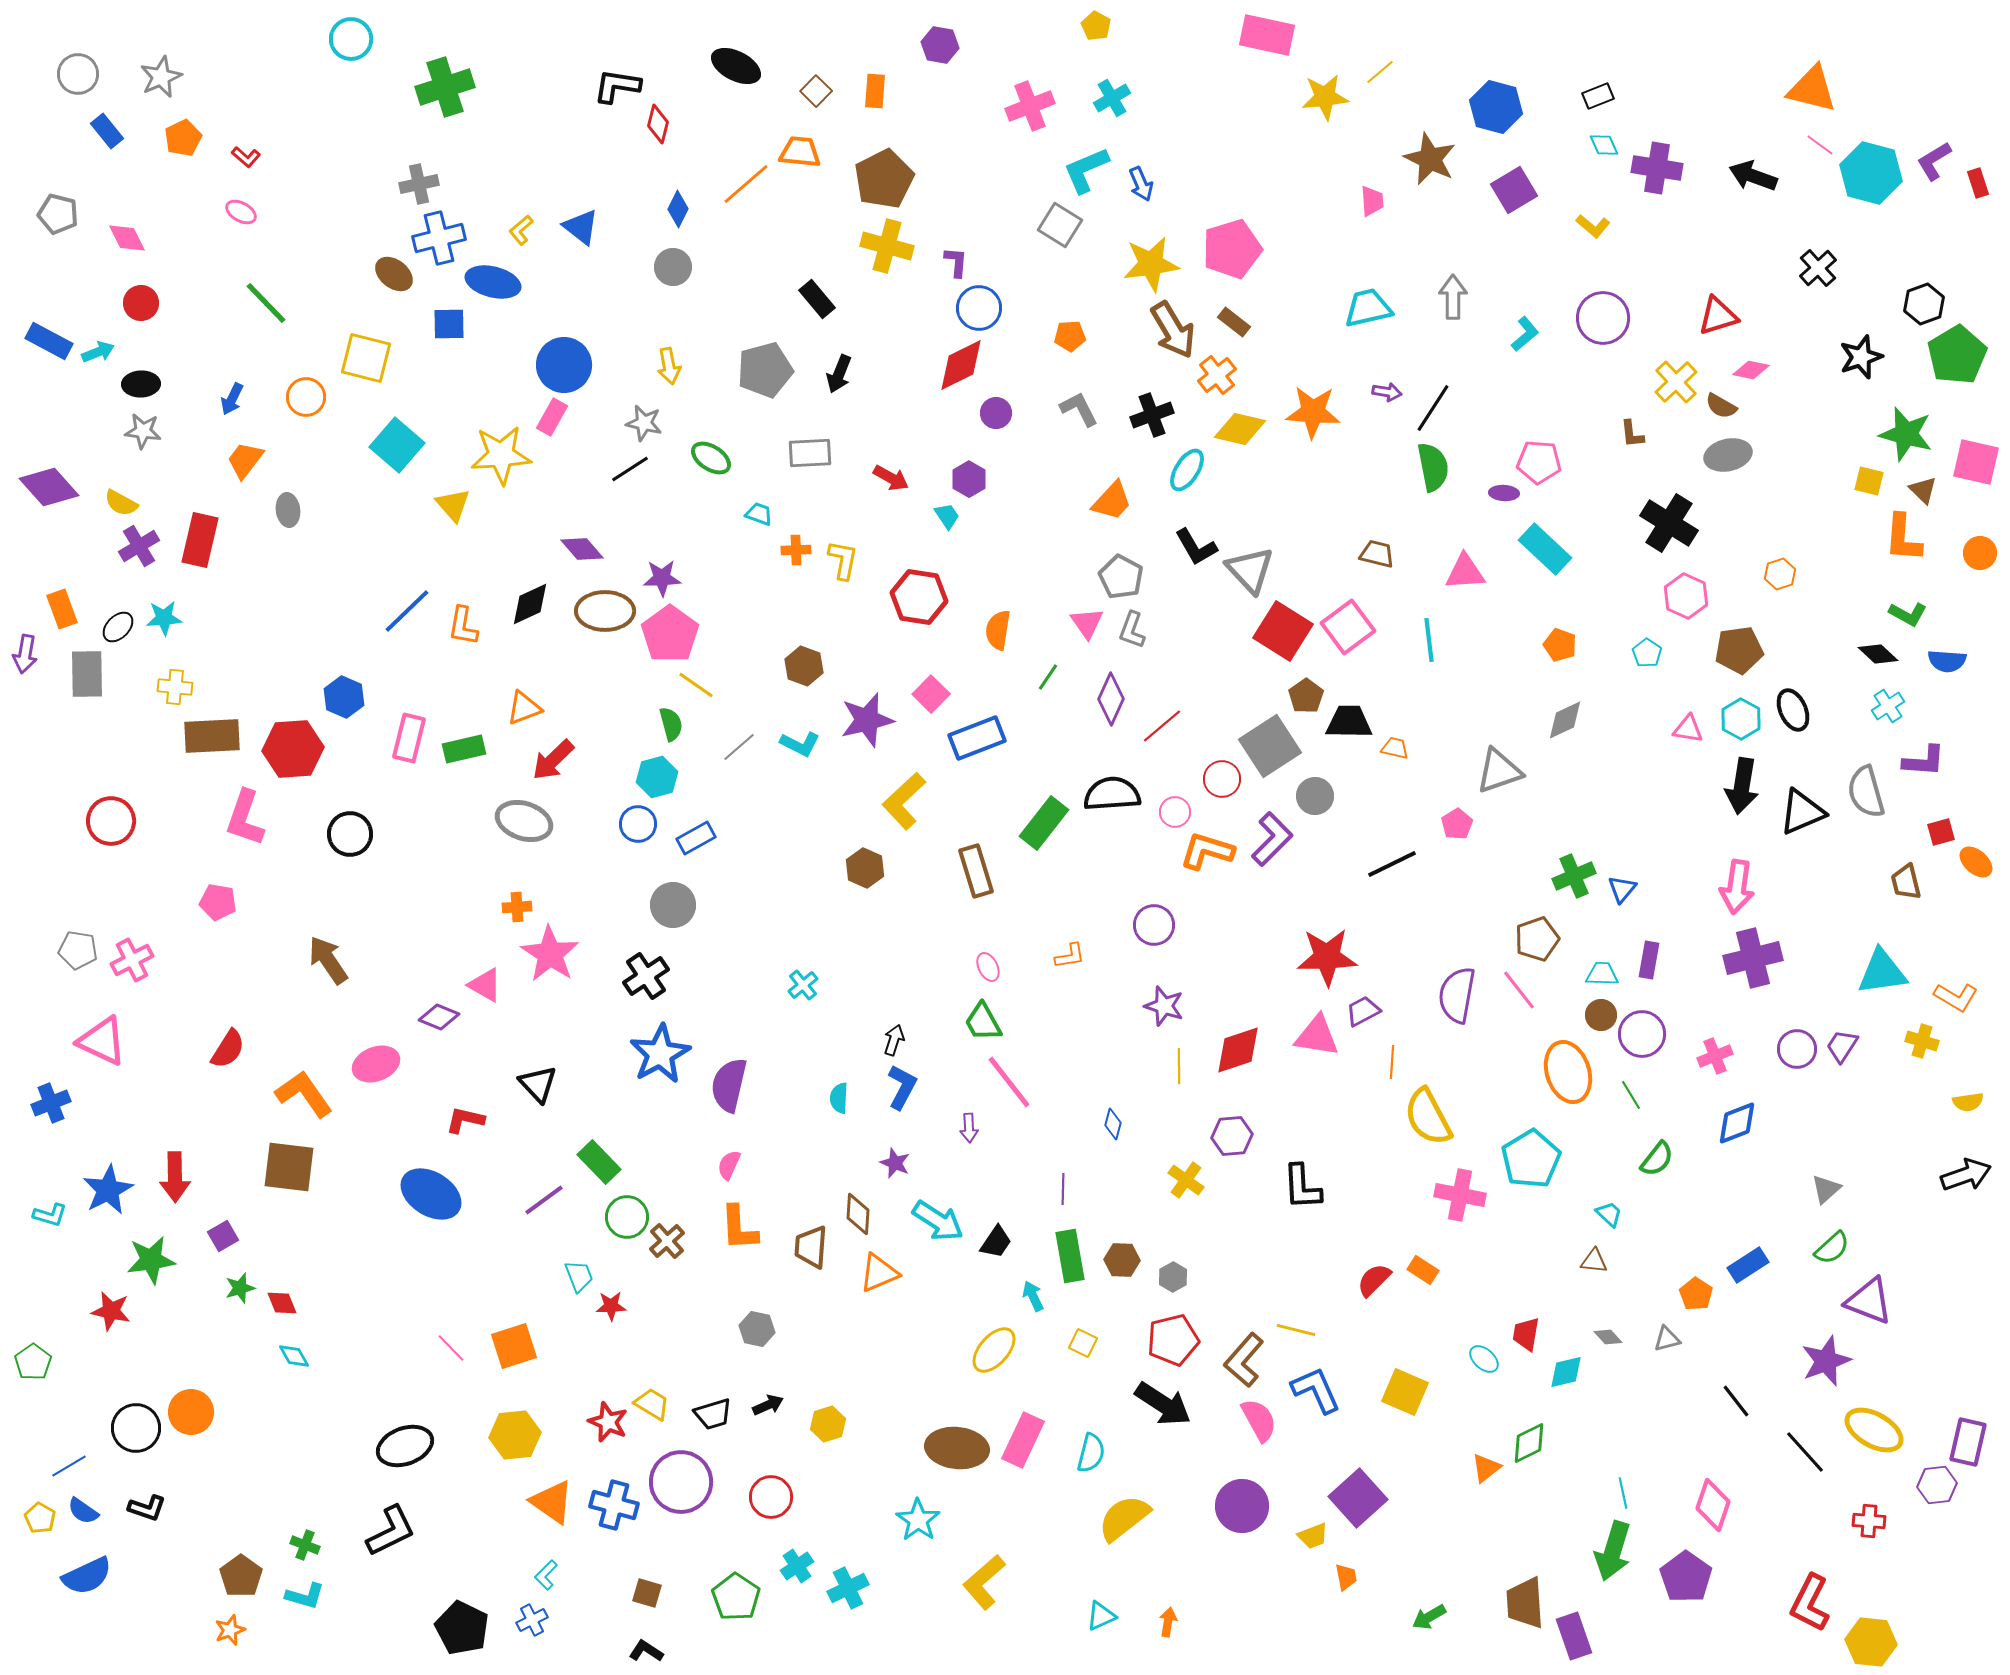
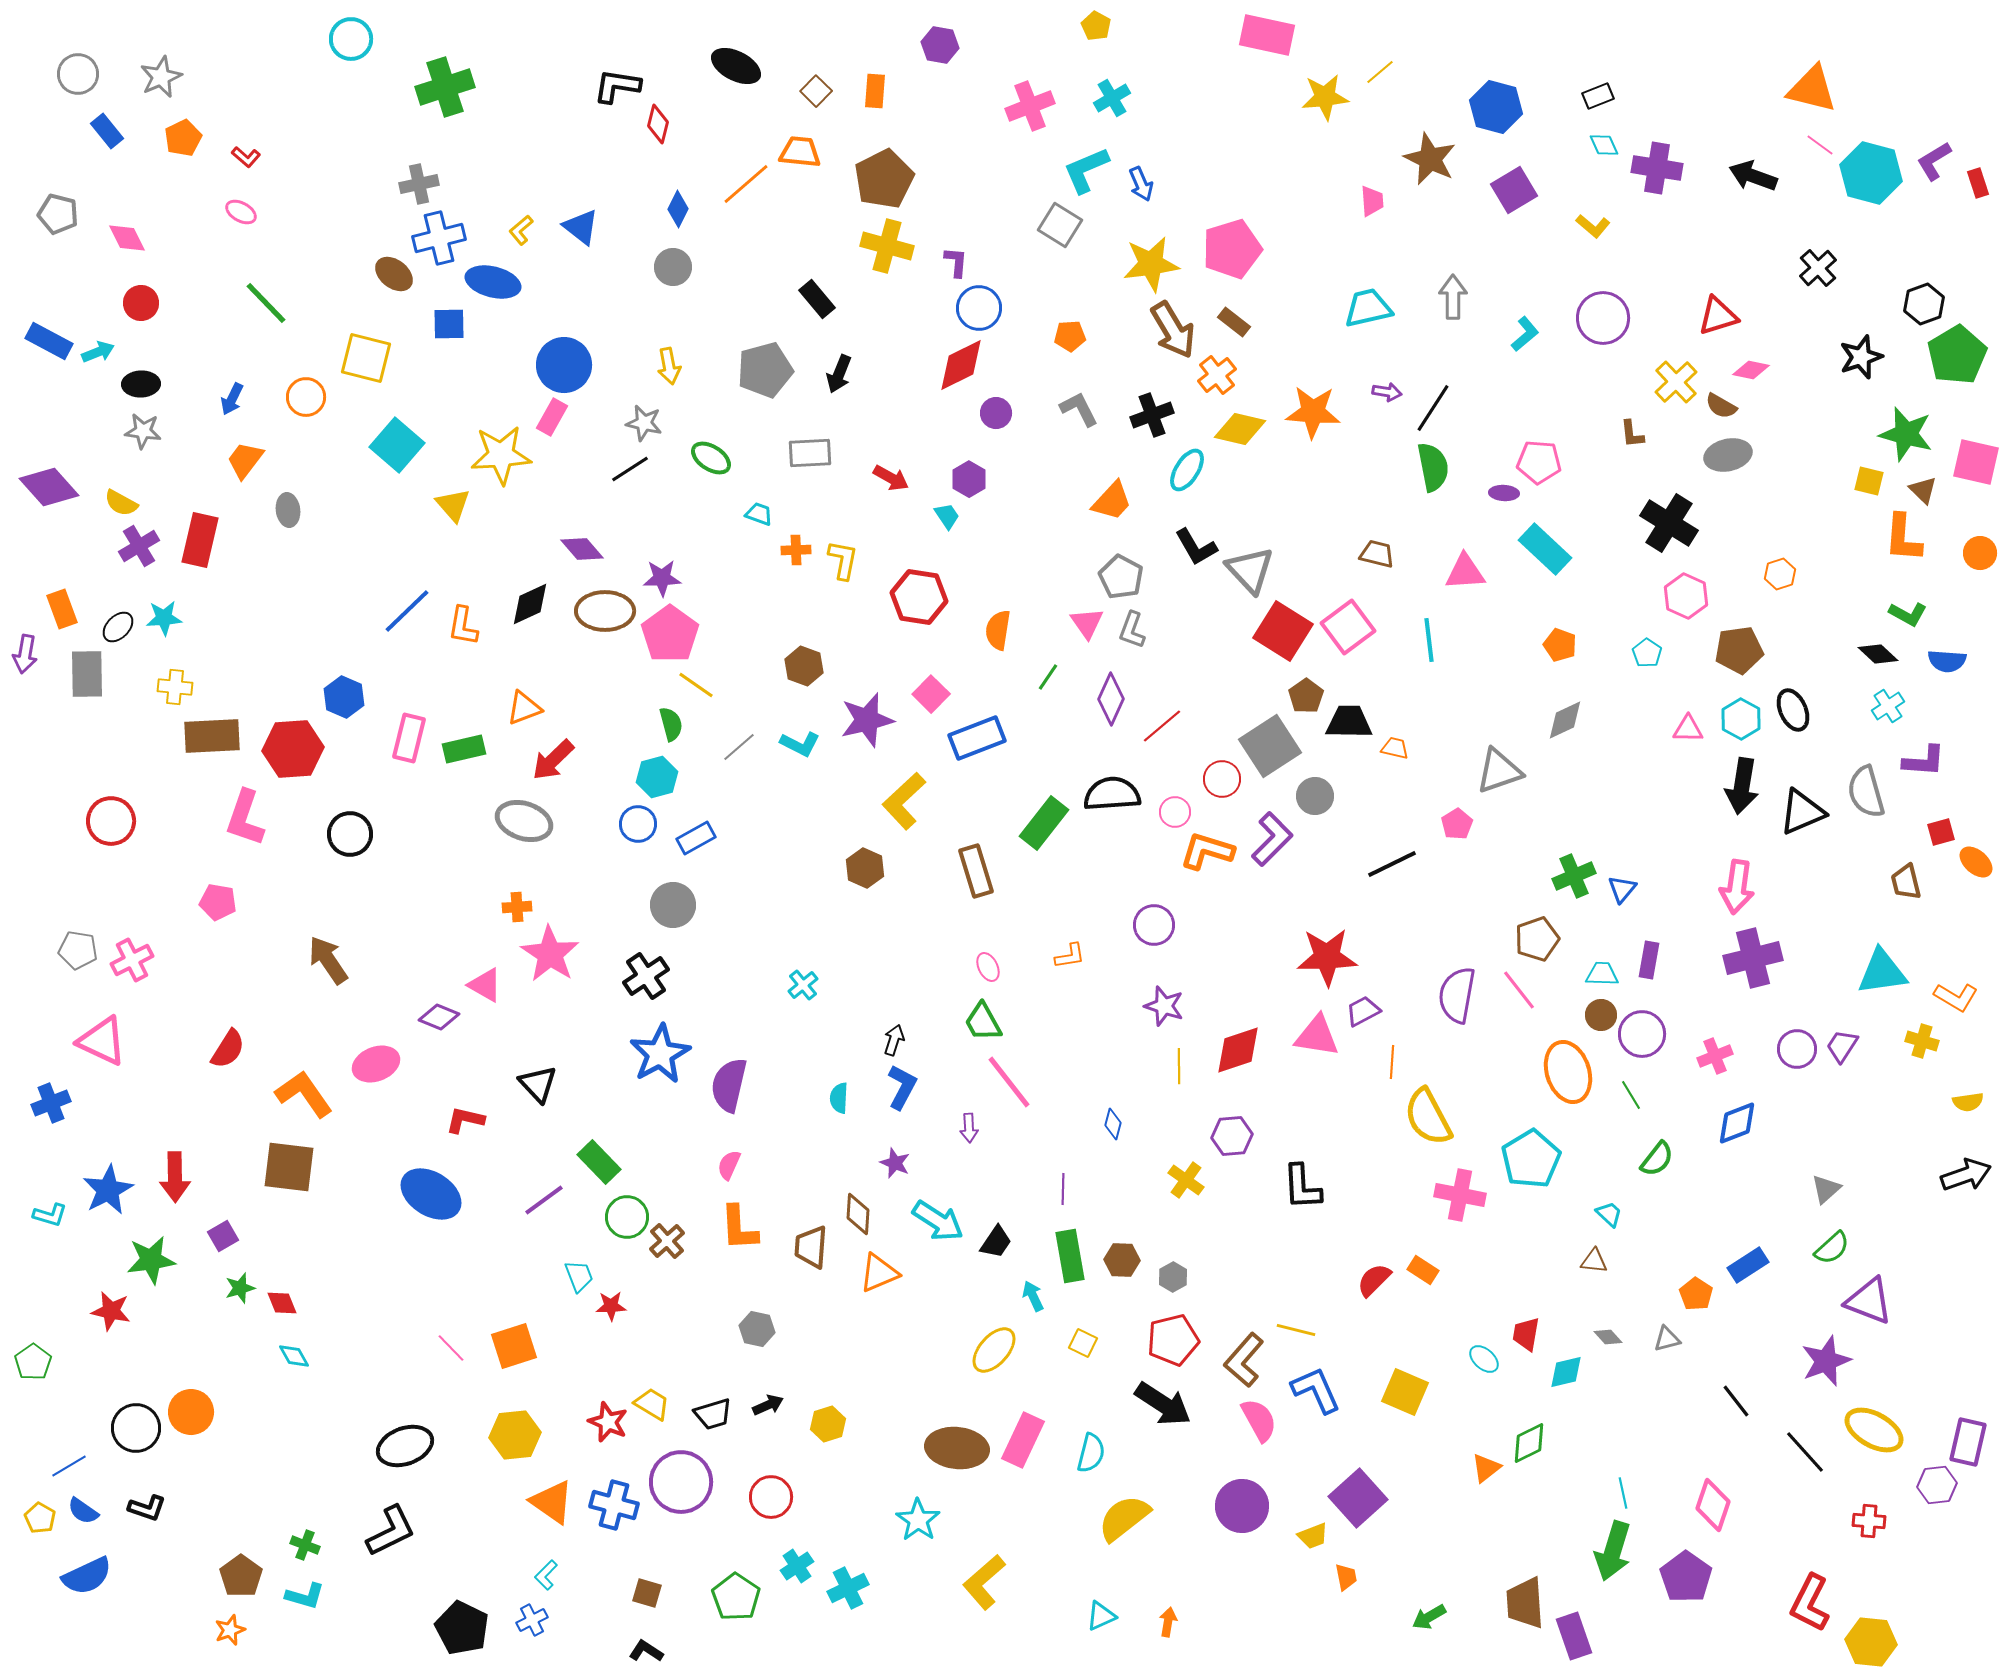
pink triangle at (1688, 729): rotated 8 degrees counterclockwise
